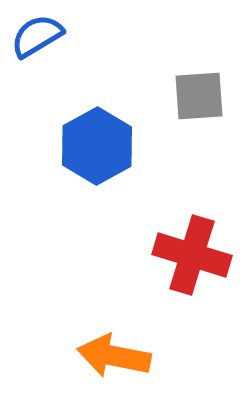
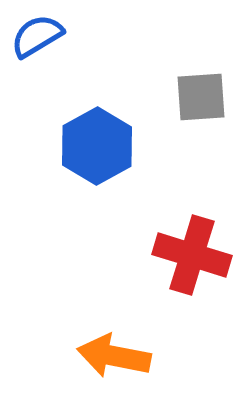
gray square: moved 2 px right, 1 px down
